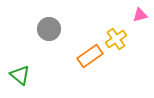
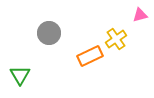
gray circle: moved 4 px down
orange rectangle: rotated 10 degrees clockwise
green triangle: rotated 20 degrees clockwise
